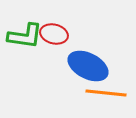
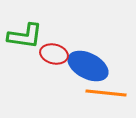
red ellipse: moved 20 px down
